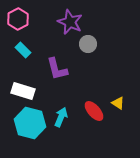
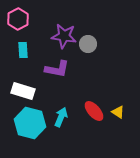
purple star: moved 6 px left, 14 px down; rotated 15 degrees counterclockwise
cyan rectangle: rotated 42 degrees clockwise
purple L-shape: rotated 65 degrees counterclockwise
yellow triangle: moved 9 px down
